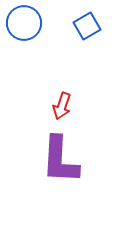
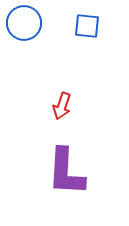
blue square: rotated 36 degrees clockwise
purple L-shape: moved 6 px right, 12 px down
